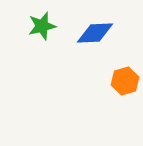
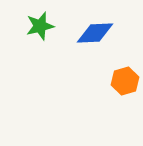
green star: moved 2 px left
